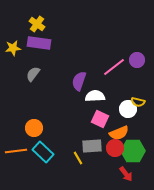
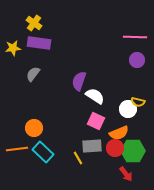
yellow cross: moved 3 px left, 1 px up
pink line: moved 21 px right, 30 px up; rotated 40 degrees clockwise
white semicircle: rotated 36 degrees clockwise
pink square: moved 4 px left, 2 px down
orange line: moved 1 px right, 2 px up
